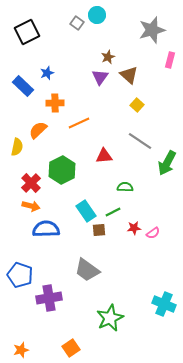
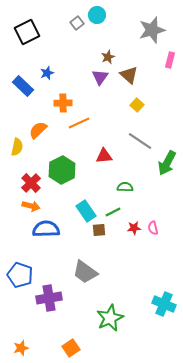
gray square: rotated 16 degrees clockwise
orange cross: moved 8 px right
pink semicircle: moved 5 px up; rotated 112 degrees clockwise
gray trapezoid: moved 2 px left, 2 px down
orange star: moved 2 px up
